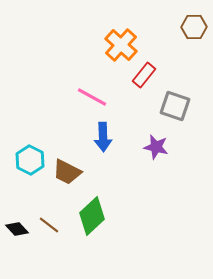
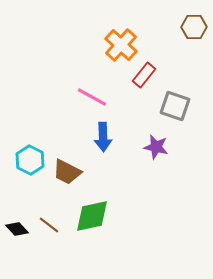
green diamond: rotated 30 degrees clockwise
